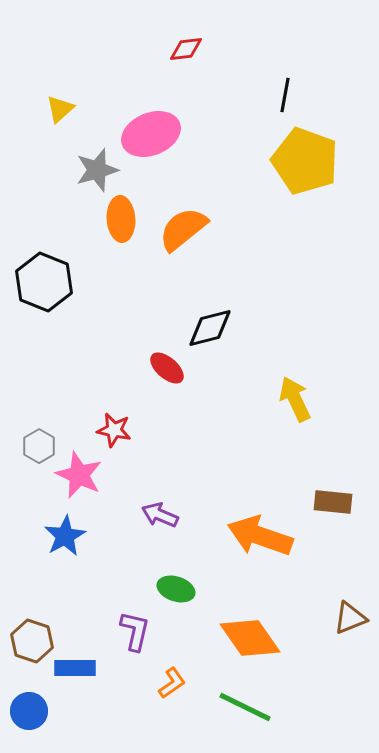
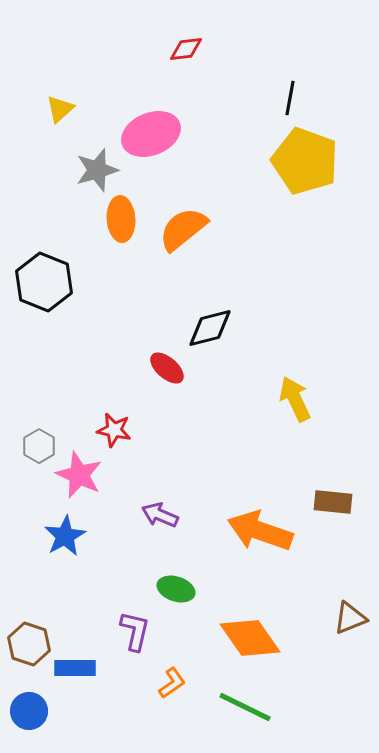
black line: moved 5 px right, 3 px down
orange arrow: moved 5 px up
brown hexagon: moved 3 px left, 3 px down
